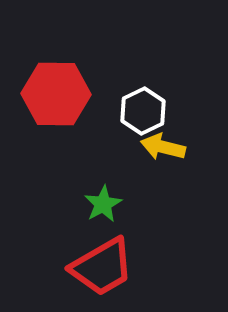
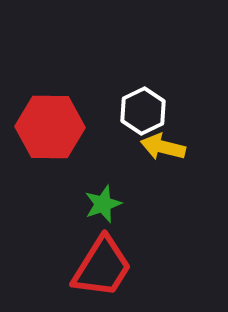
red hexagon: moved 6 px left, 33 px down
green star: rotated 9 degrees clockwise
red trapezoid: rotated 28 degrees counterclockwise
